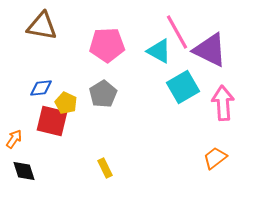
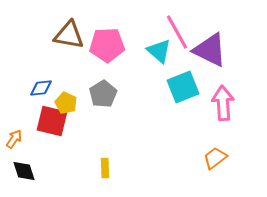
brown triangle: moved 27 px right, 9 px down
cyan triangle: rotated 12 degrees clockwise
cyan square: rotated 8 degrees clockwise
yellow rectangle: rotated 24 degrees clockwise
